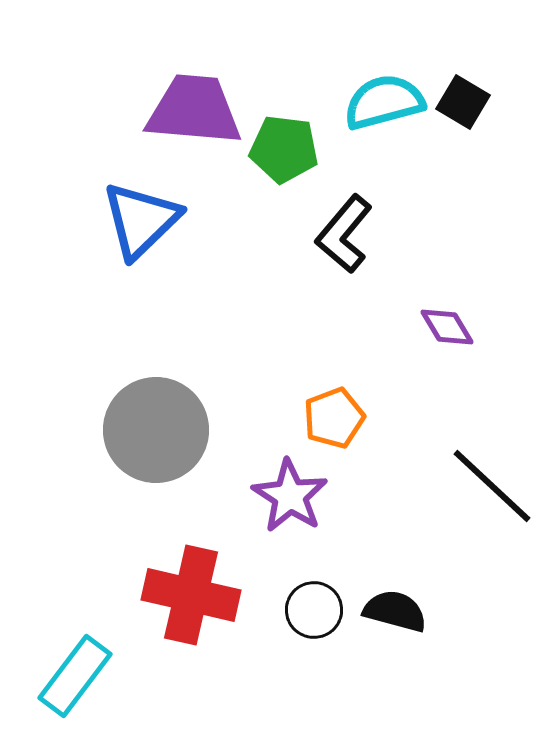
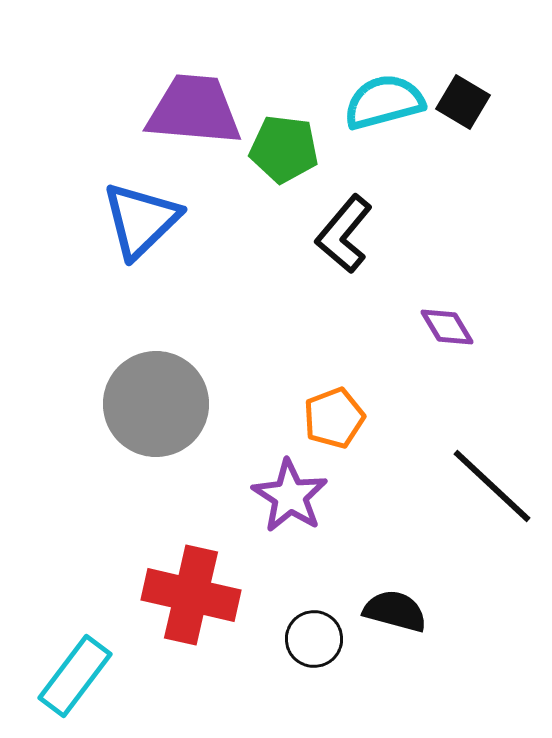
gray circle: moved 26 px up
black circle: moved 29 px down
